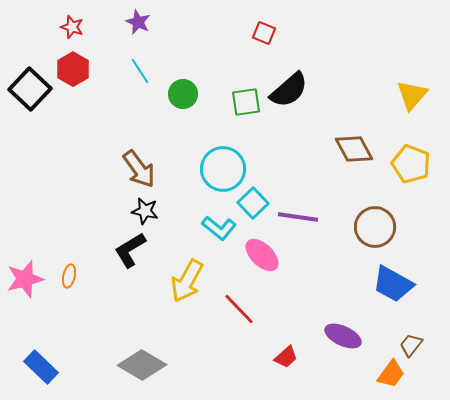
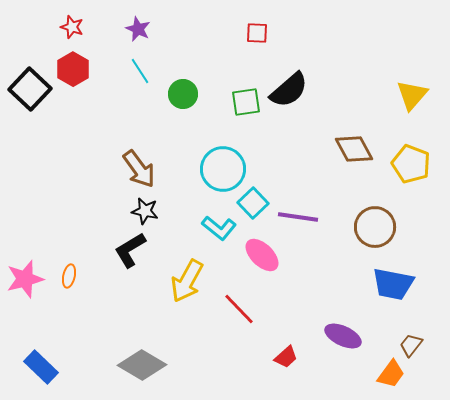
purple star: moved 7 px down
red square: moved 7 px left; rotated 20 degrees counterclockwise
blue trapezoid: rotated 18 degrees counterclockwise
